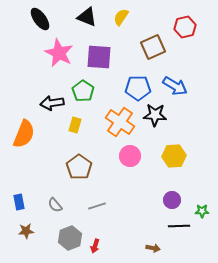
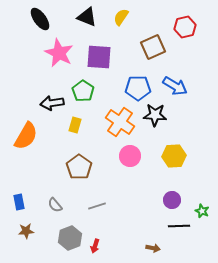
orange semicircle: moved 2 px right, 2 px down; rotated 8 degrees clockwise
green star: rotated 24 degrees clockwise
